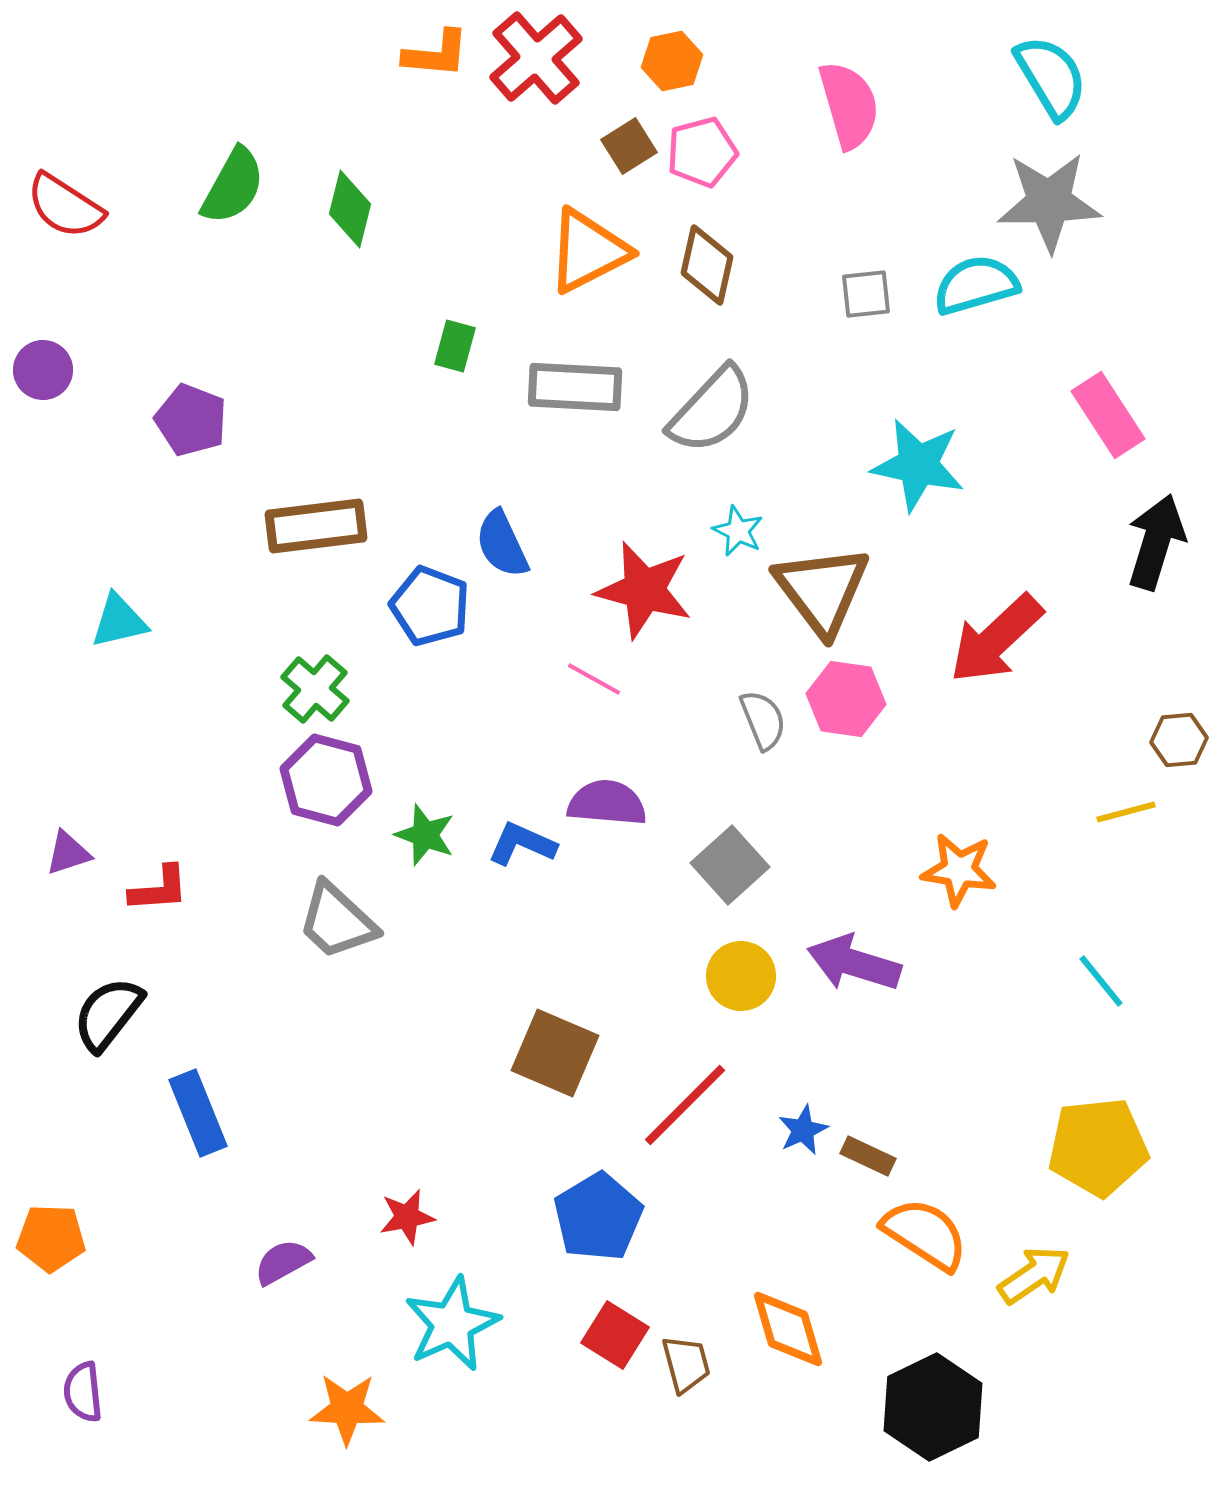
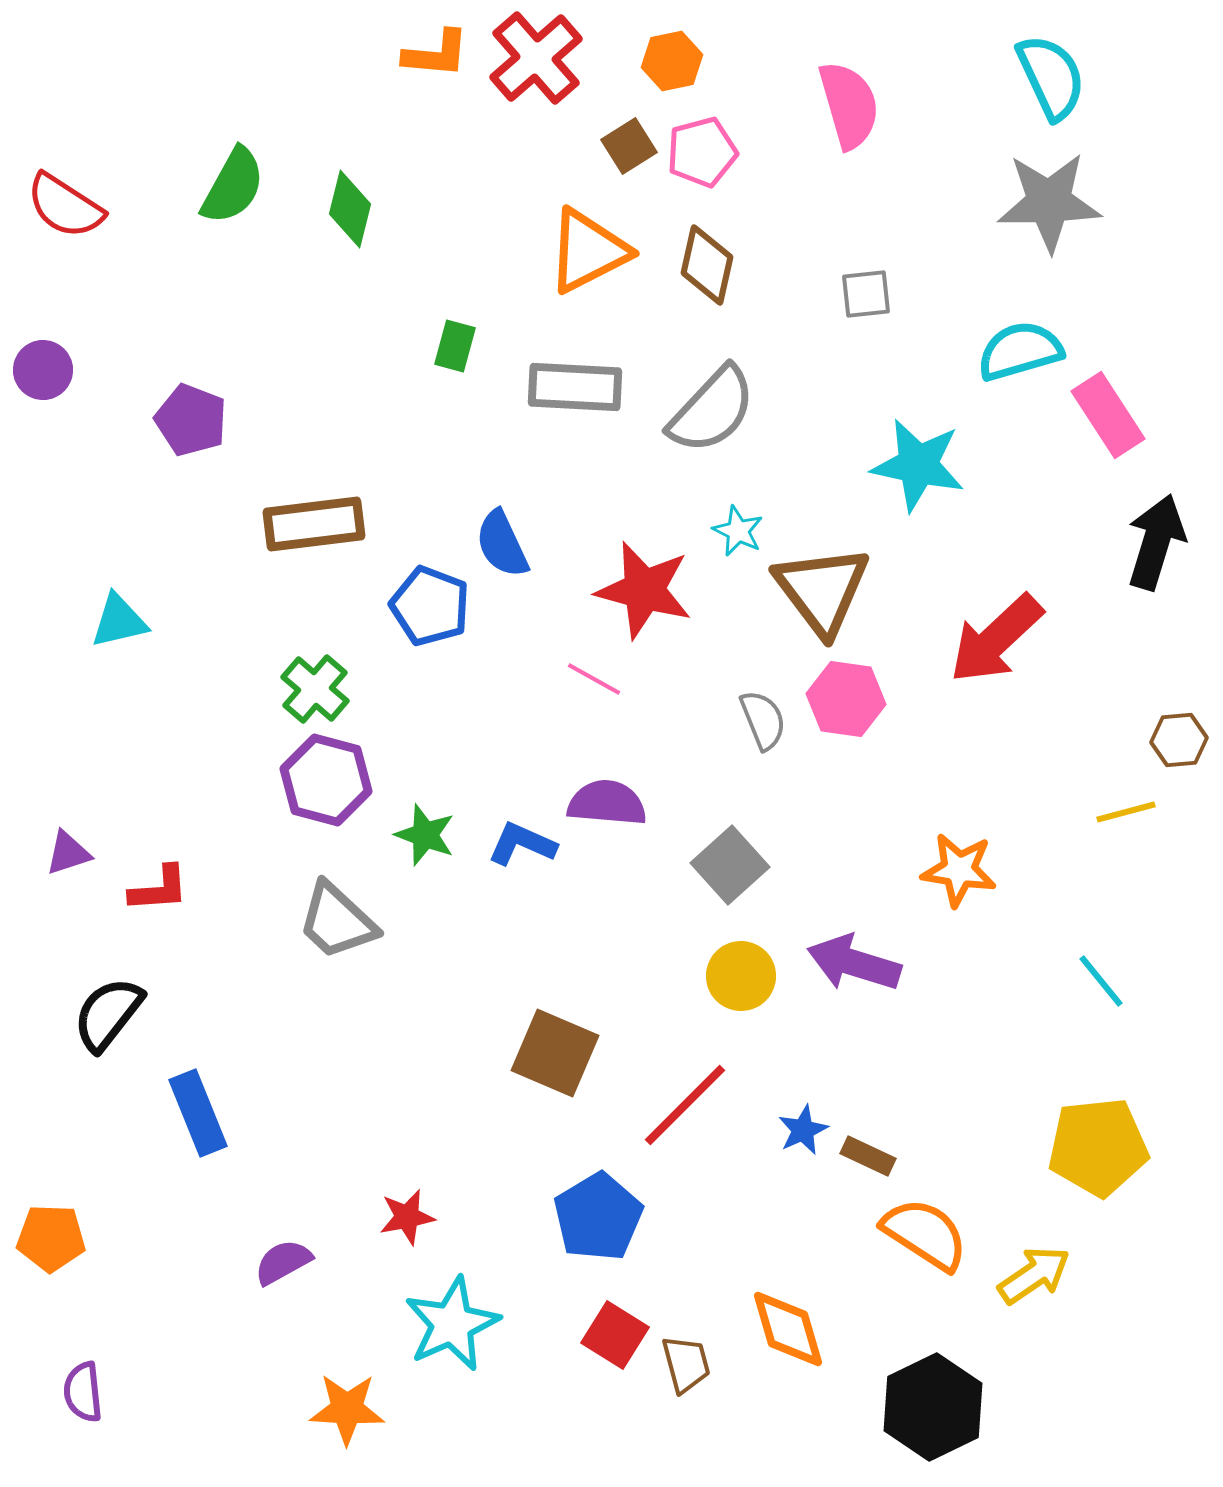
cyan semicircle at (1051, 77): rotated 6 degrees clockwise
cyan semicircle at (976, 285): moved 44 px right, 66 px down
brown rectangle at (316, 526): moved 2 px left, 2 px up
